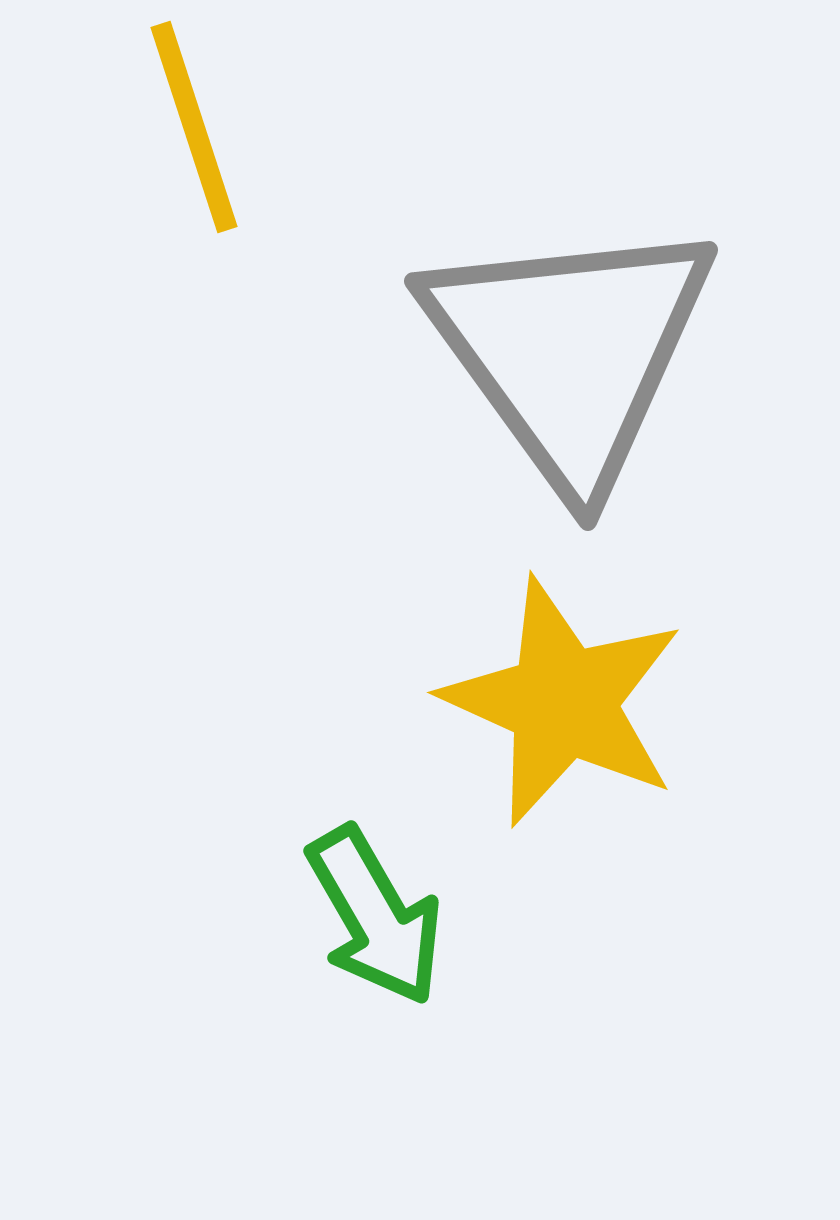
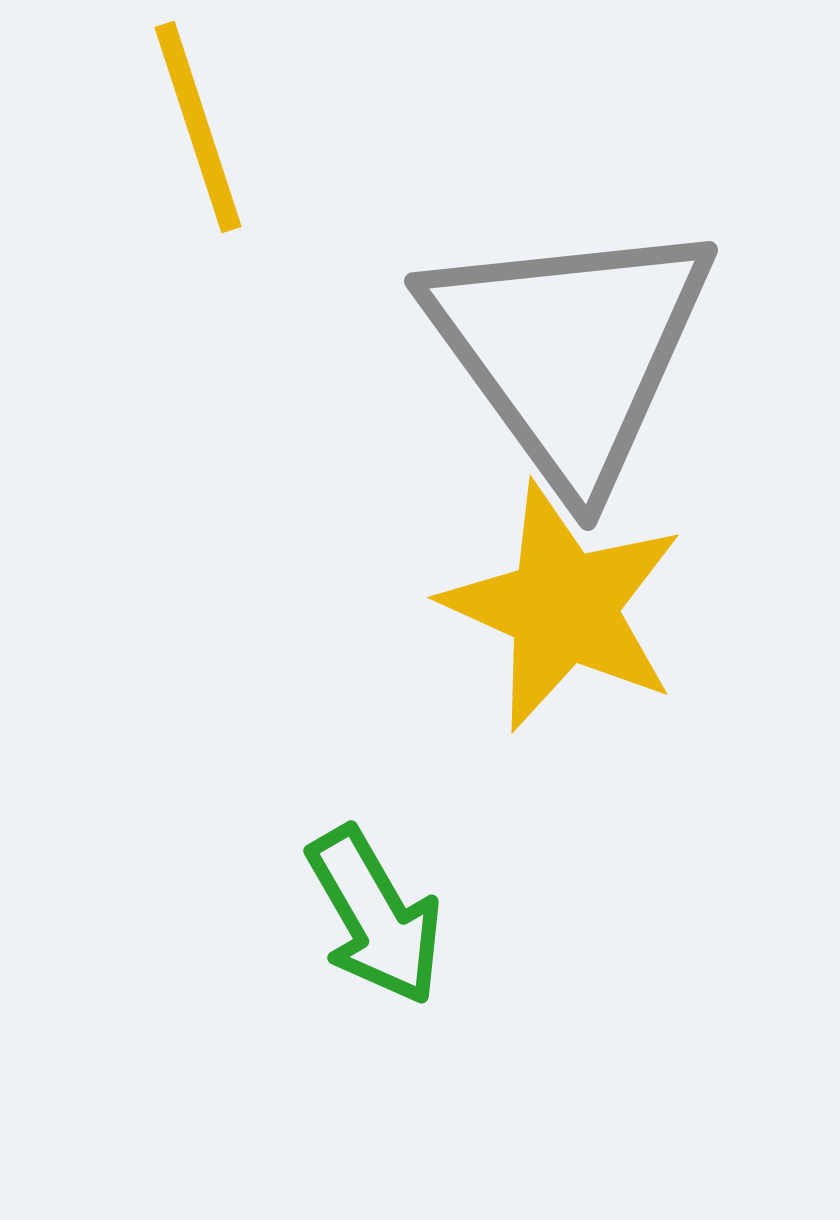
yellow line: moved 4 px right
yellow star: moved 95 px up
